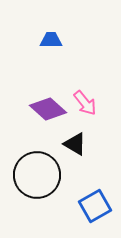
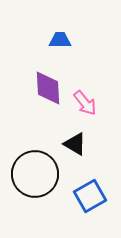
blue trapezoid: moved 9 px right
purple diamond: moved 21 px up; rotated 45 degrees clockwise
black circle: moved 2 px left, 1 px up
blue square: moved 5 px left, 10 px up
